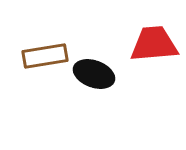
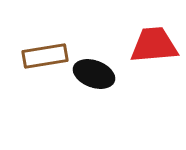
red trapezoid: moved 1 px down
